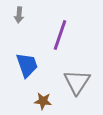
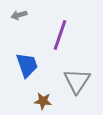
gray arrow: rotated 70 degrees clockwise
gray triangle: moved 1 px up
